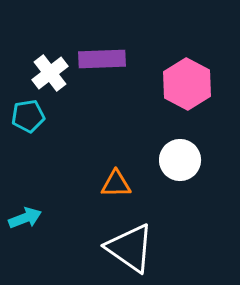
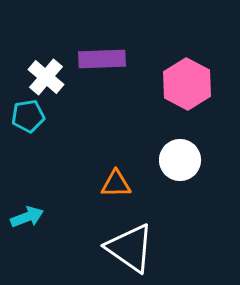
white cross: moved 4 px left, 4 px down; rotated 12 degrees counterclockwise
cyan arrow: moved 2 px right, 1 px up
